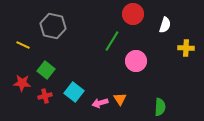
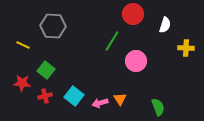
gray hexagon: rotated 10 degrees counterclockwise
cyan square: moved 4 px down
green semicircle: moved 2 px left; rotated 24 degrees counterclockwise
